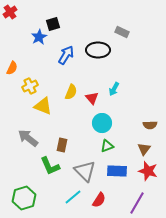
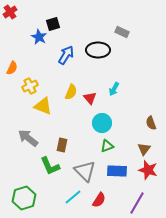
blue star: rotated 14 degrees counterclockwise
red triangle: moved 2 px left
brown semicircle: moved 1 px right, 2 px up; rotated 72 degrees clockwise
red star: moved 1 px up
